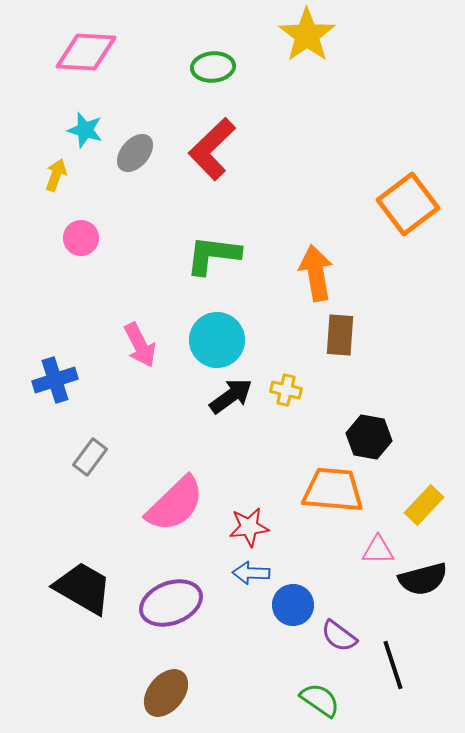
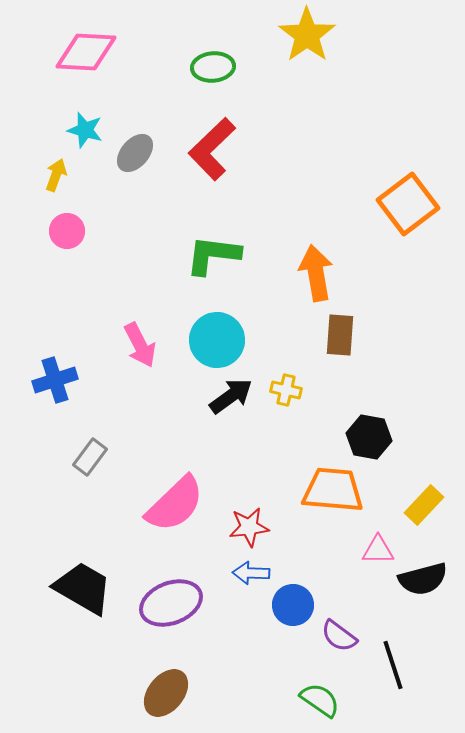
pink circle: moved 14 px left, 7 px up
